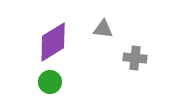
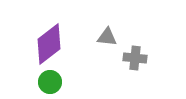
gray triangle: moved 4 px right, 8 px down
purple diamond: moved 4 px left, 2 px down; rotated 6 degrees counterclockwise
